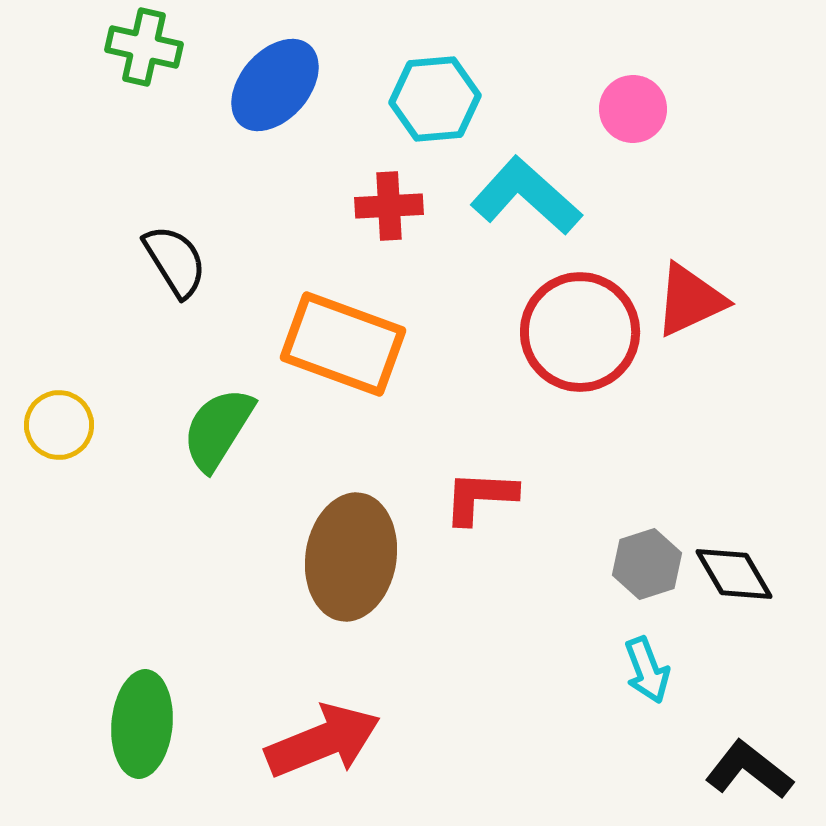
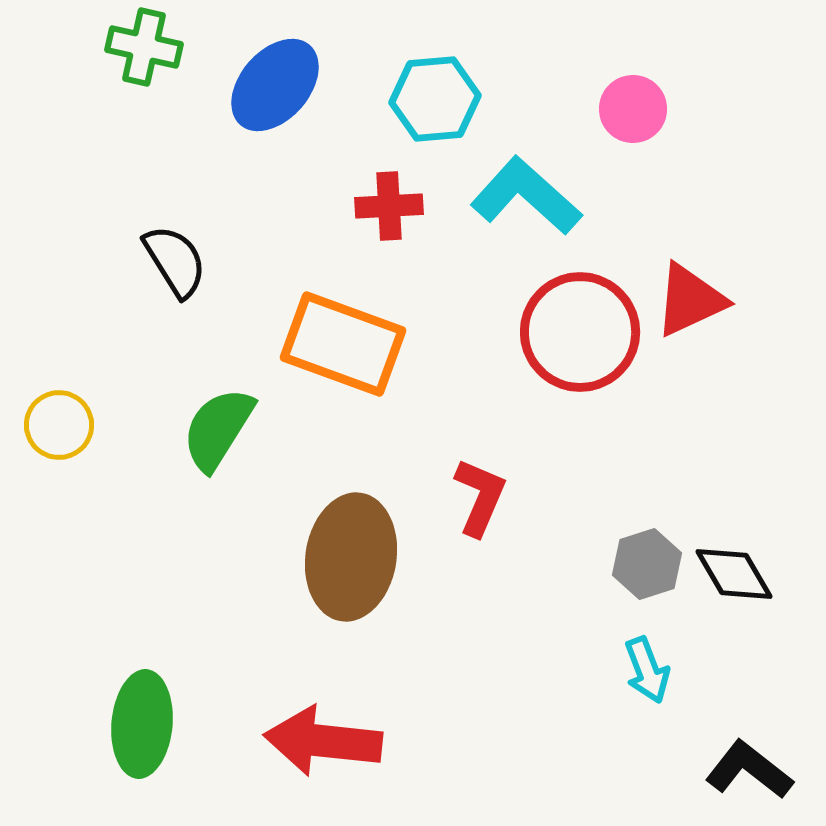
red L-shape: rotated 110 degrees clockwise
red arrow: rotated 152 degrees counterclockwise
